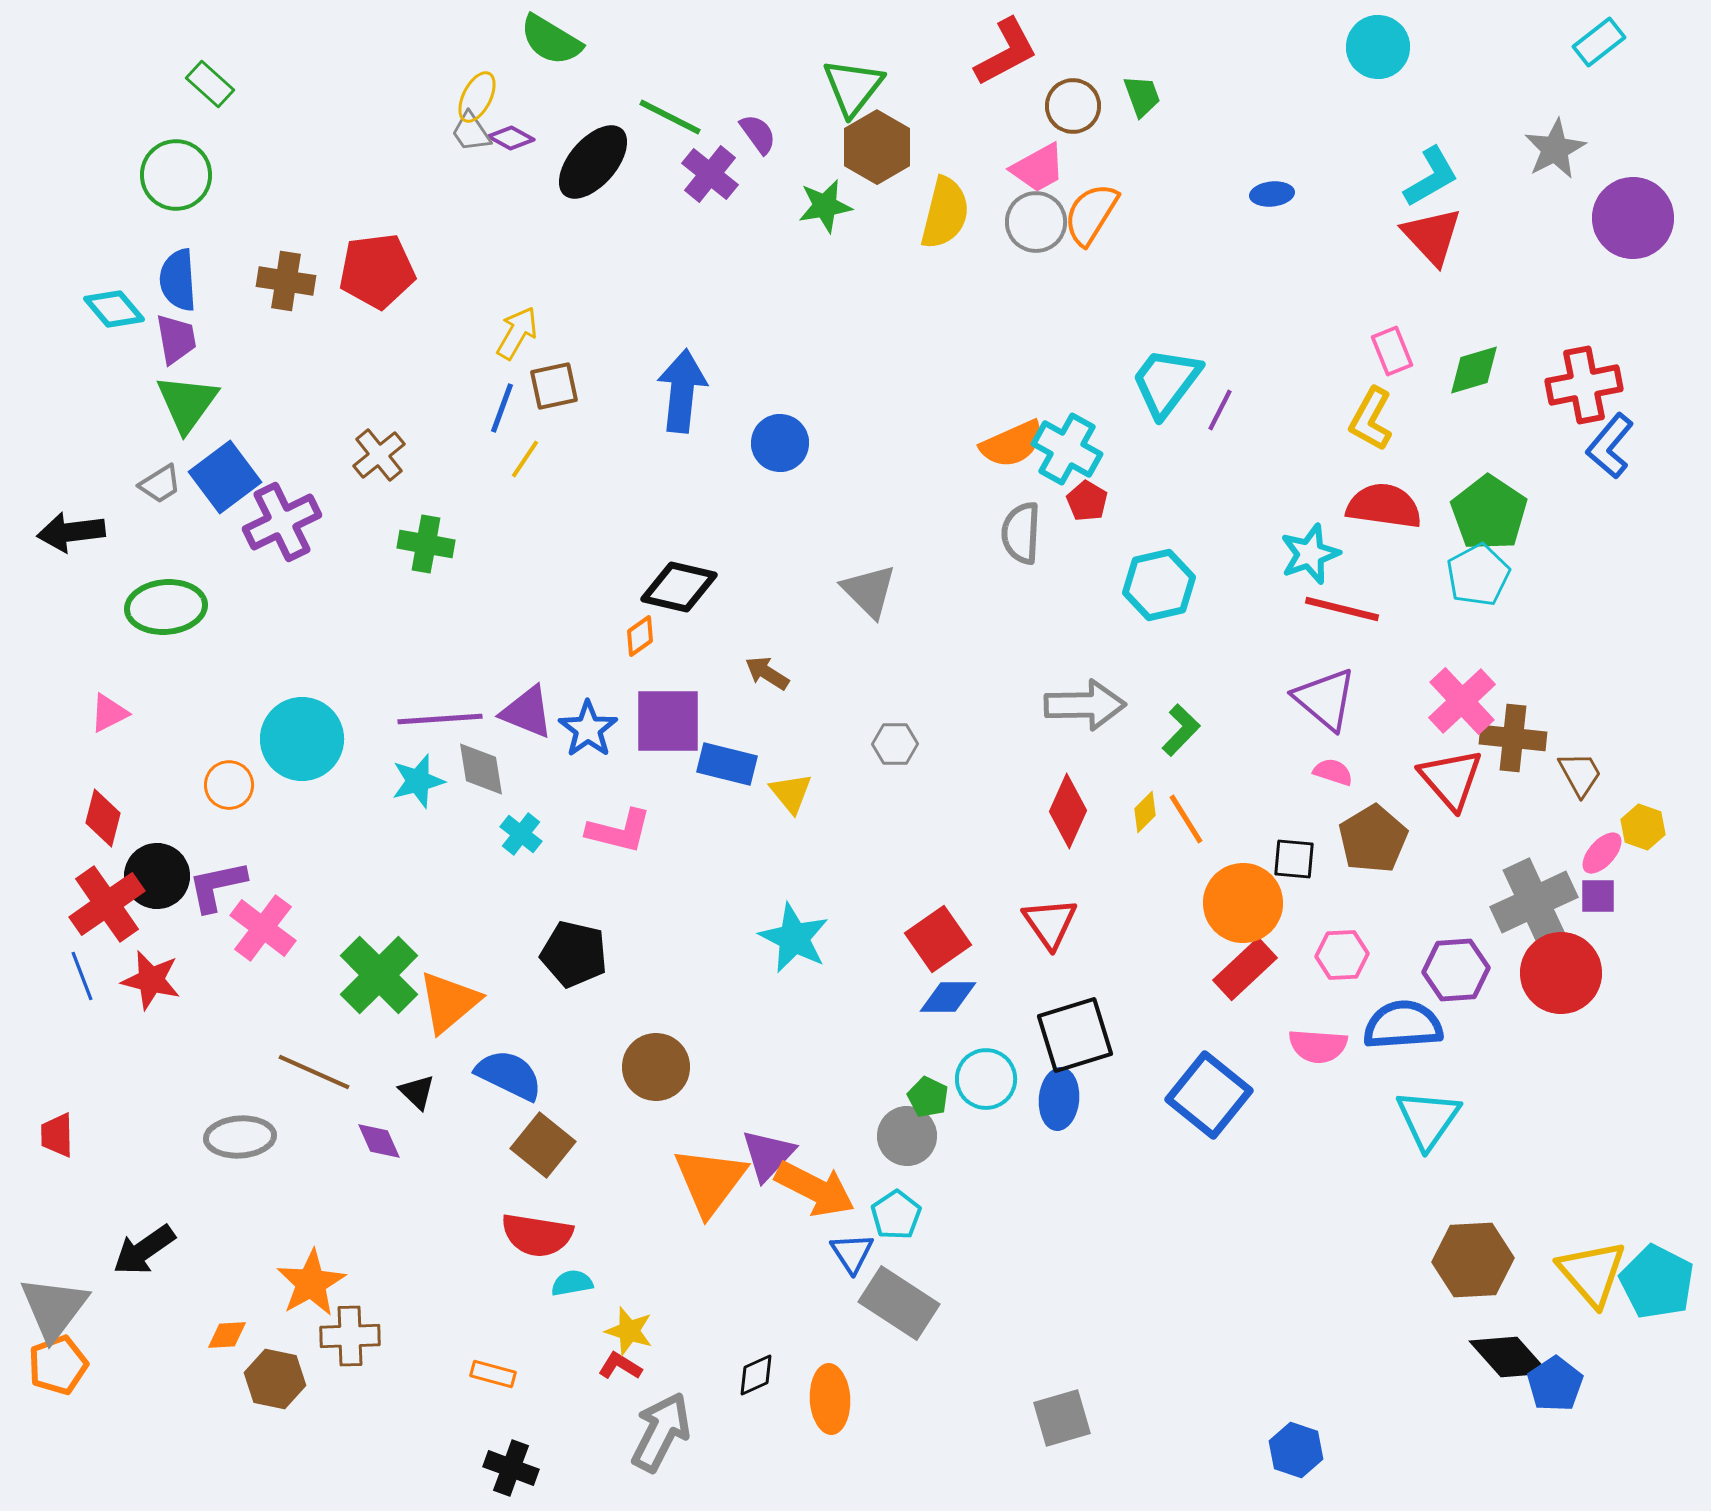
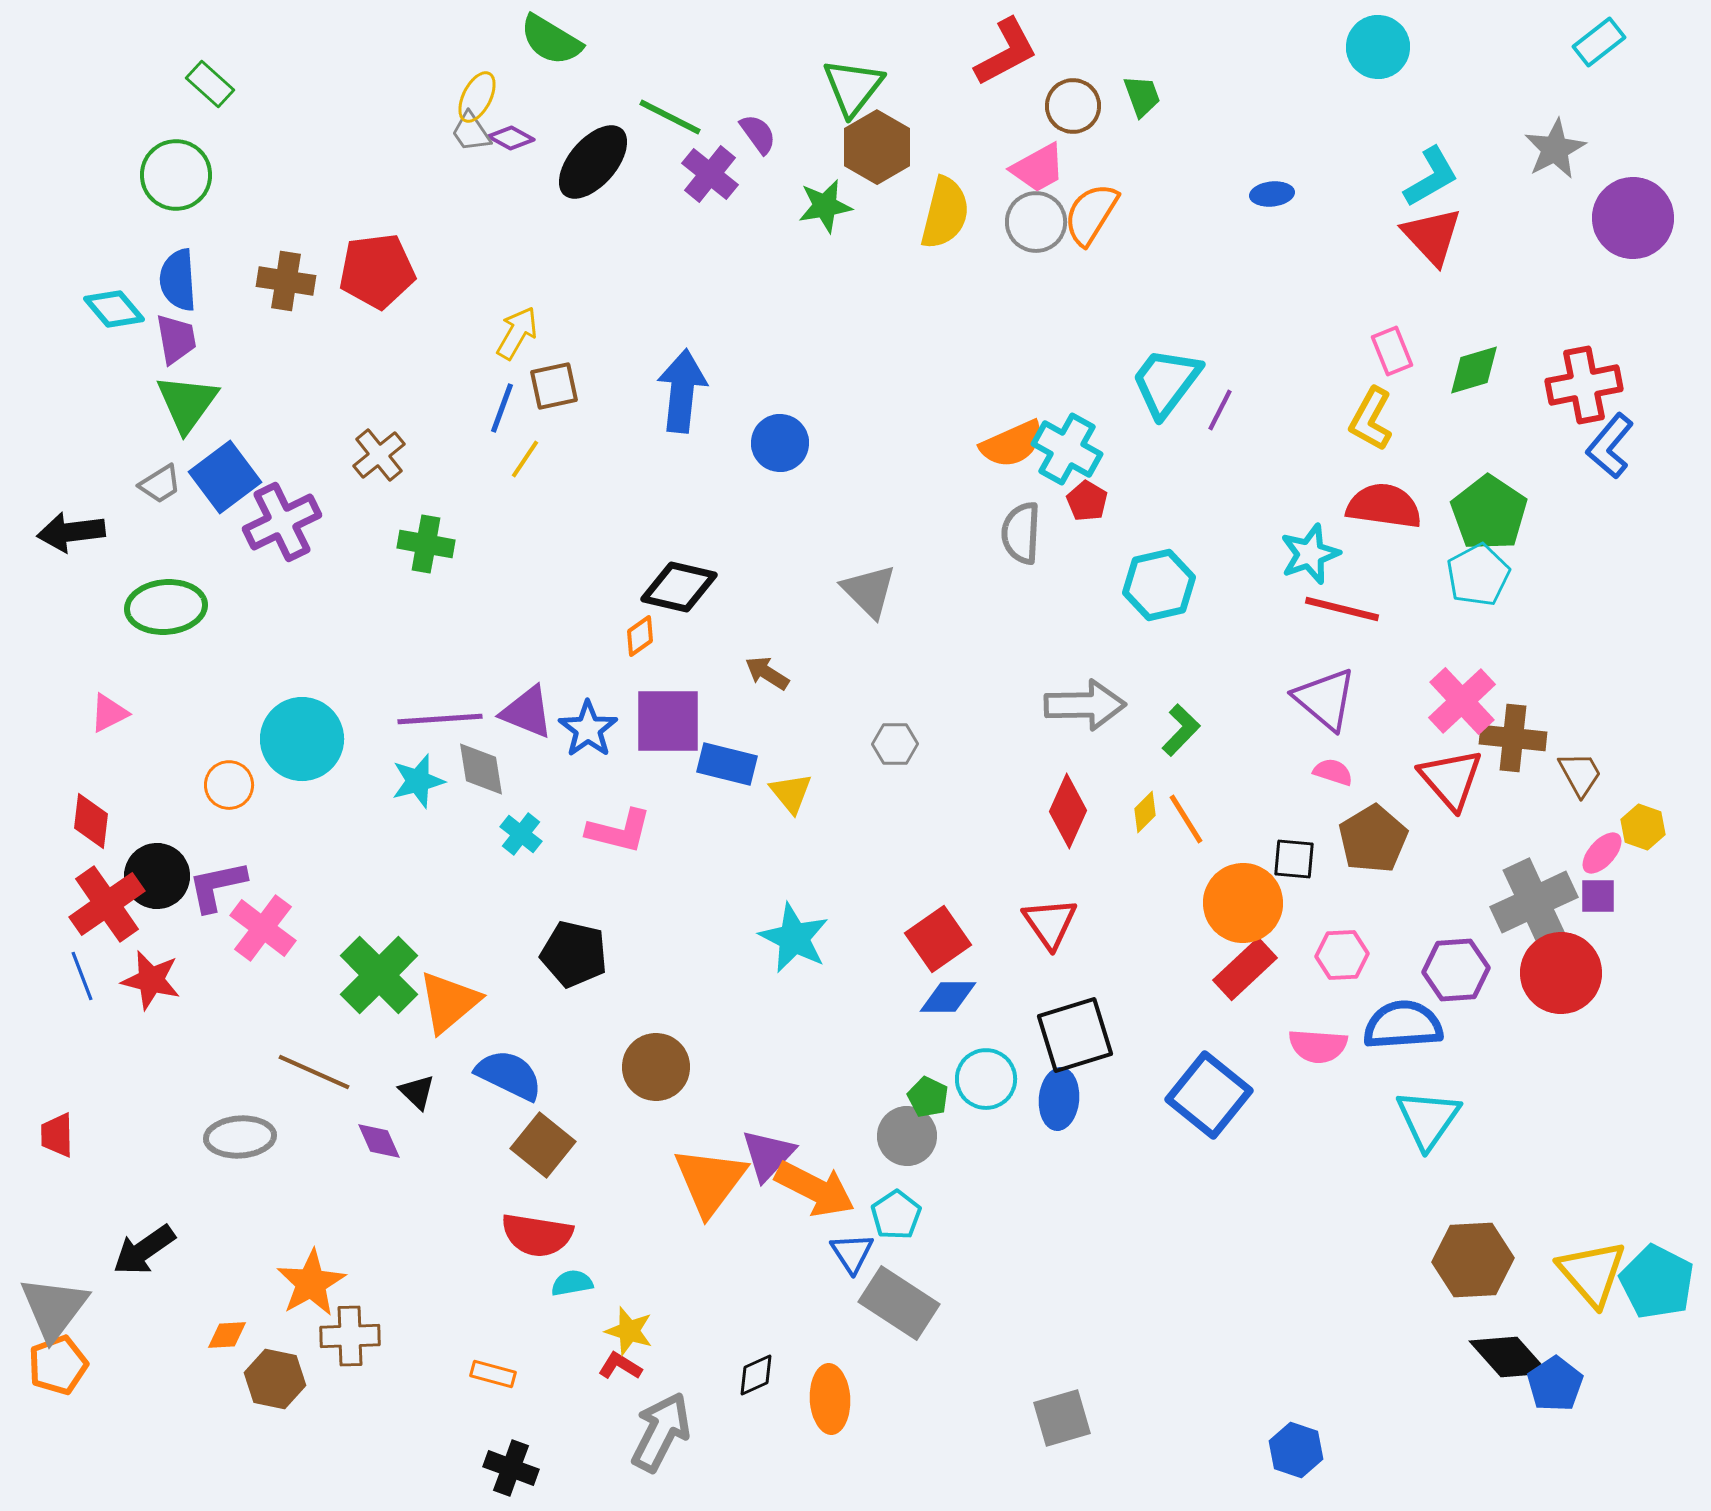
red diamond at (103, 818): moved 12 px left, 3 px down; rotated 8 degrees counterclockwise
